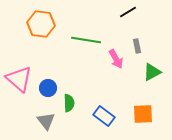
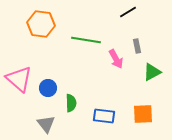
green semicircle: moved 2 px right
blue rectangle: rotated 30 degrees counterclockwise
gray triangle: moved 3 px down
